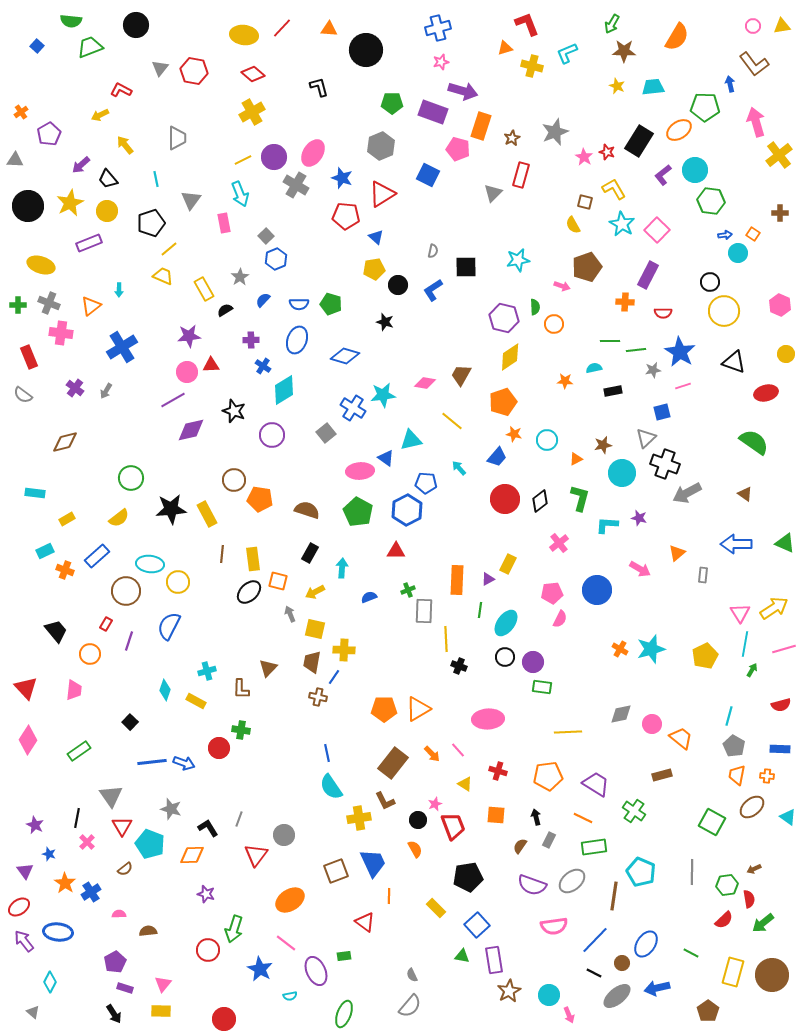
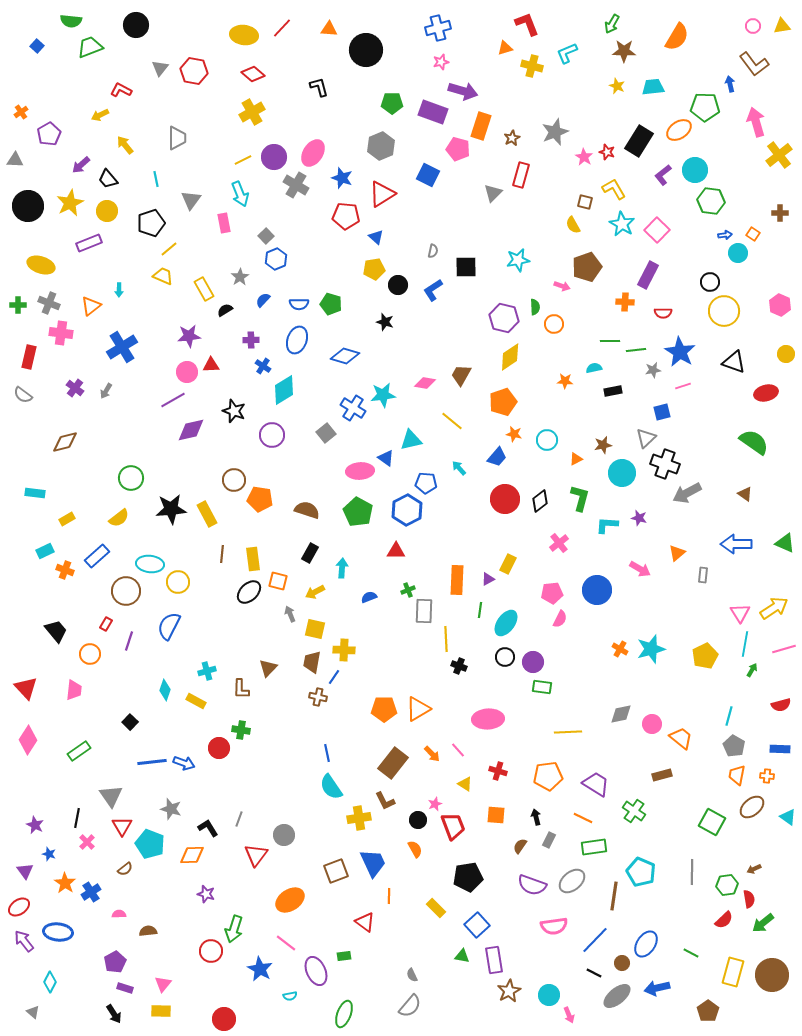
red rectangle at (29, 357): rotated 35 degrees clockwise
red circle at (208, 950): moved 3 px right, 1 px down
